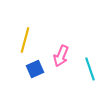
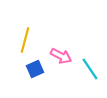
pink arrow: rotated 85 degrees counterclockwise
cyan line: rotated 15 degrees counterclockwise
